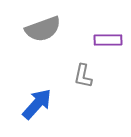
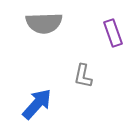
gray semicircle: moved 1 px right, 6 px up; rotated 18 degrees clockwise
purple rectangle: moved 5 px right, 7 px up; rotated 72 degrees clockwise
